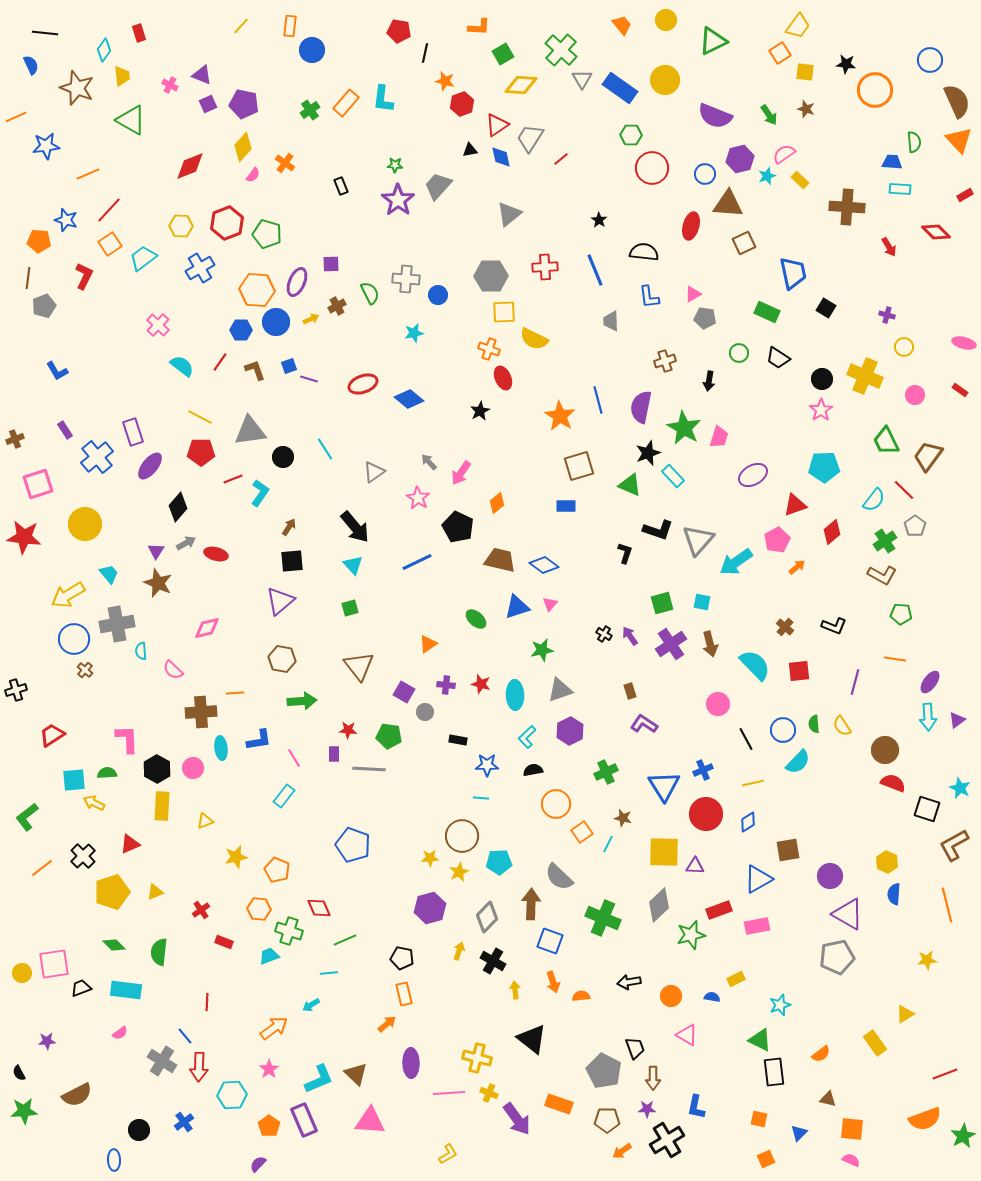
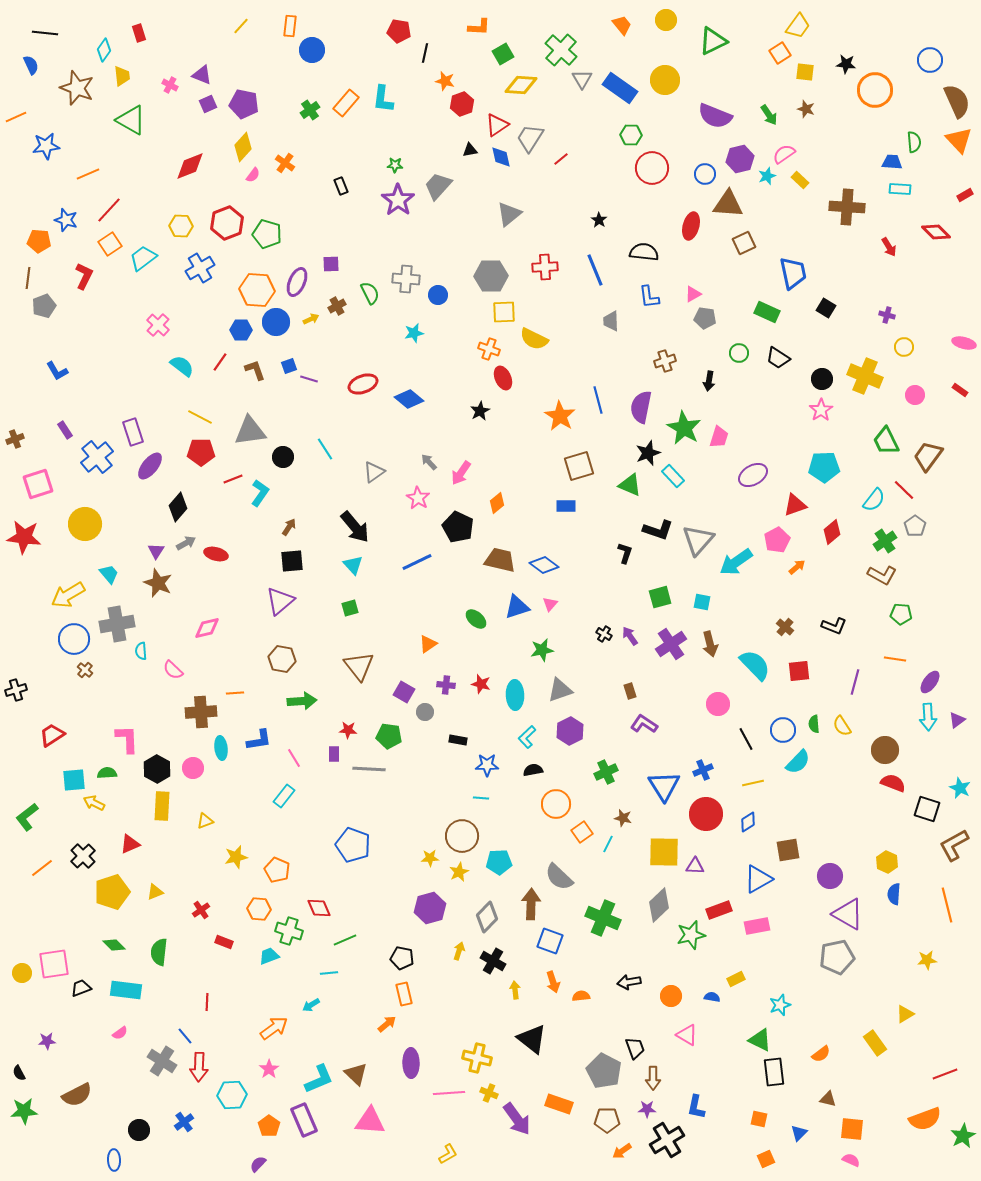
green square at (662, 603): moved 2 px left, 6 px up
